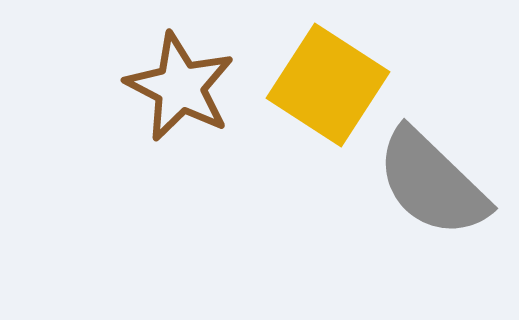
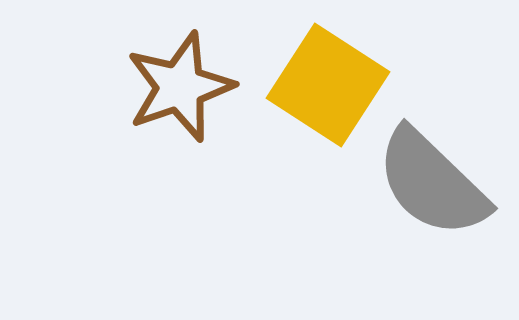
brown star: rotated 26 degrees clockwise
